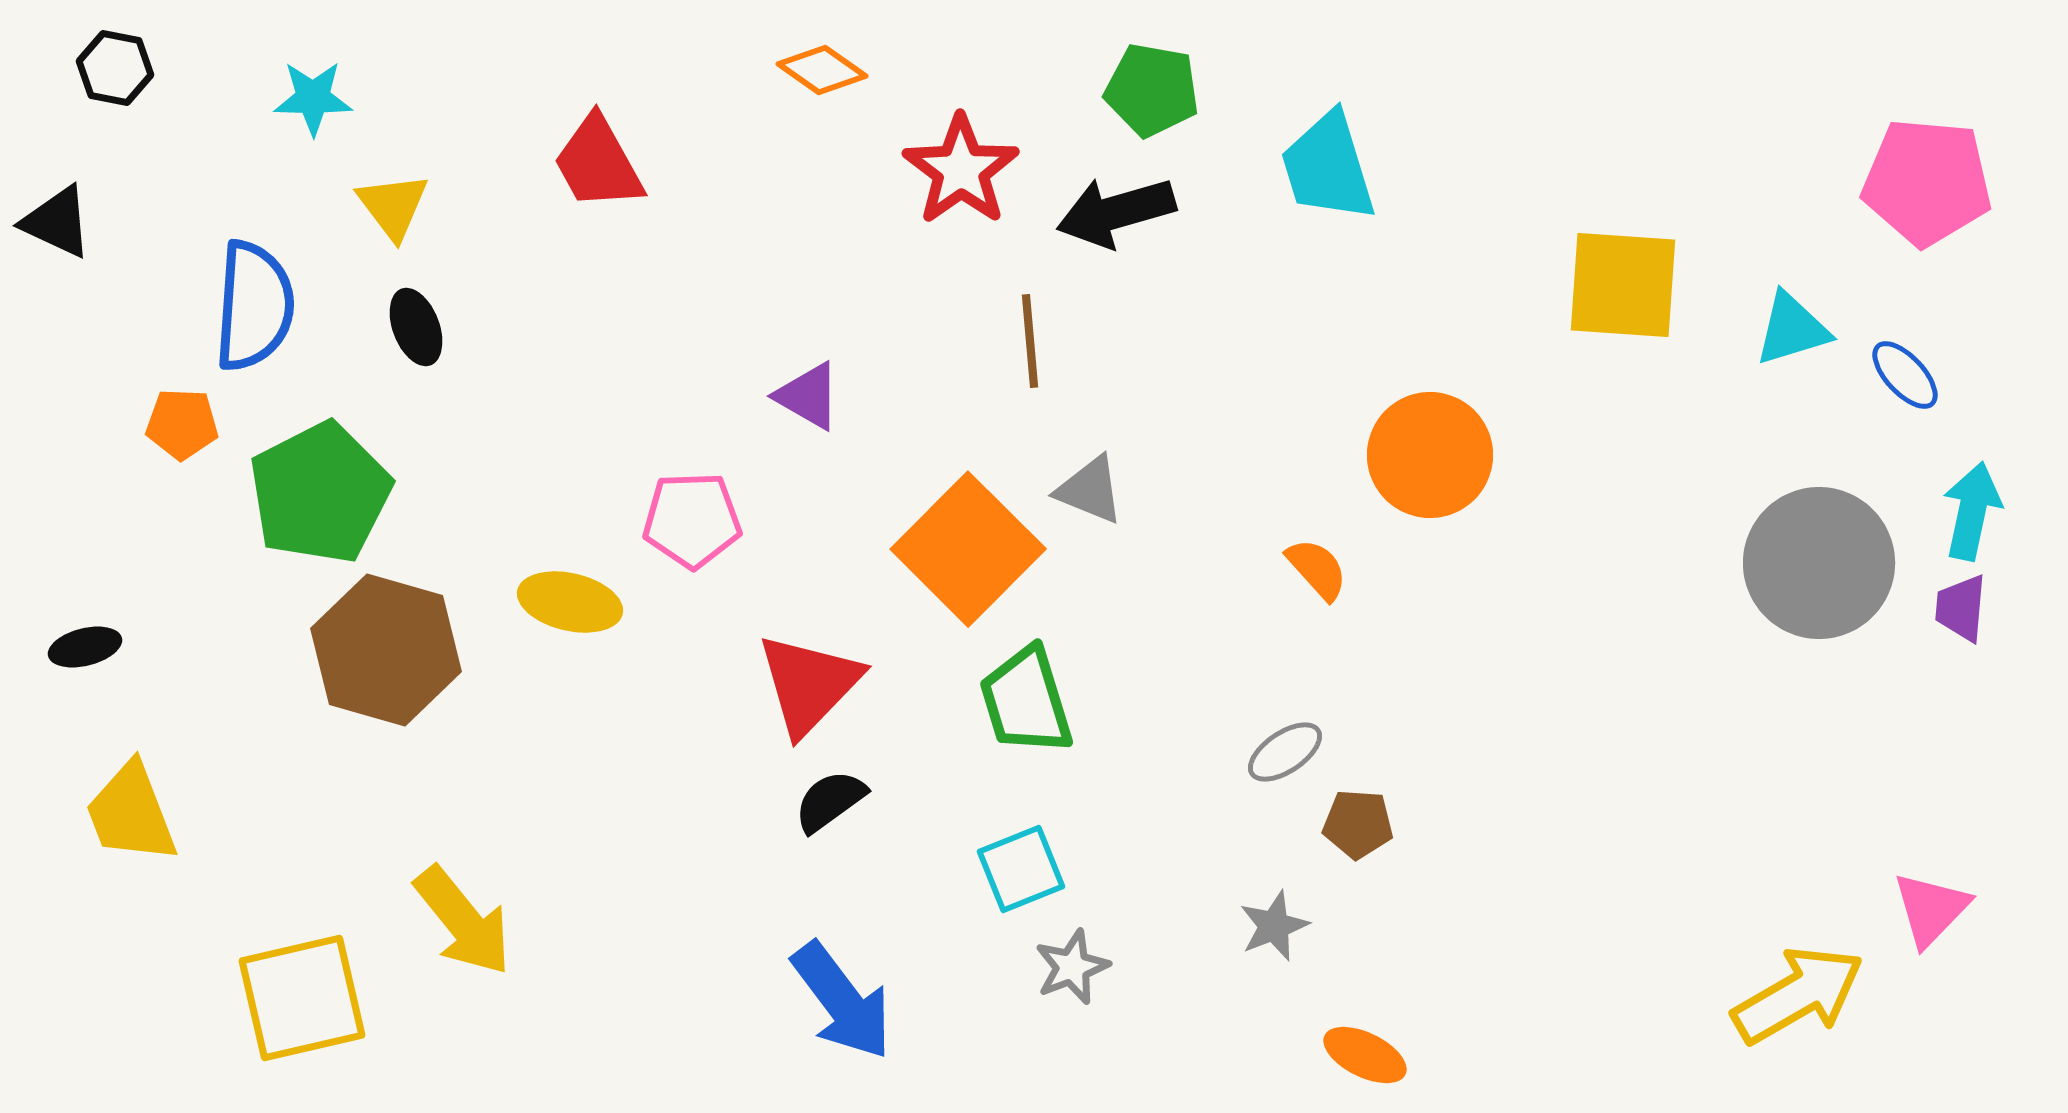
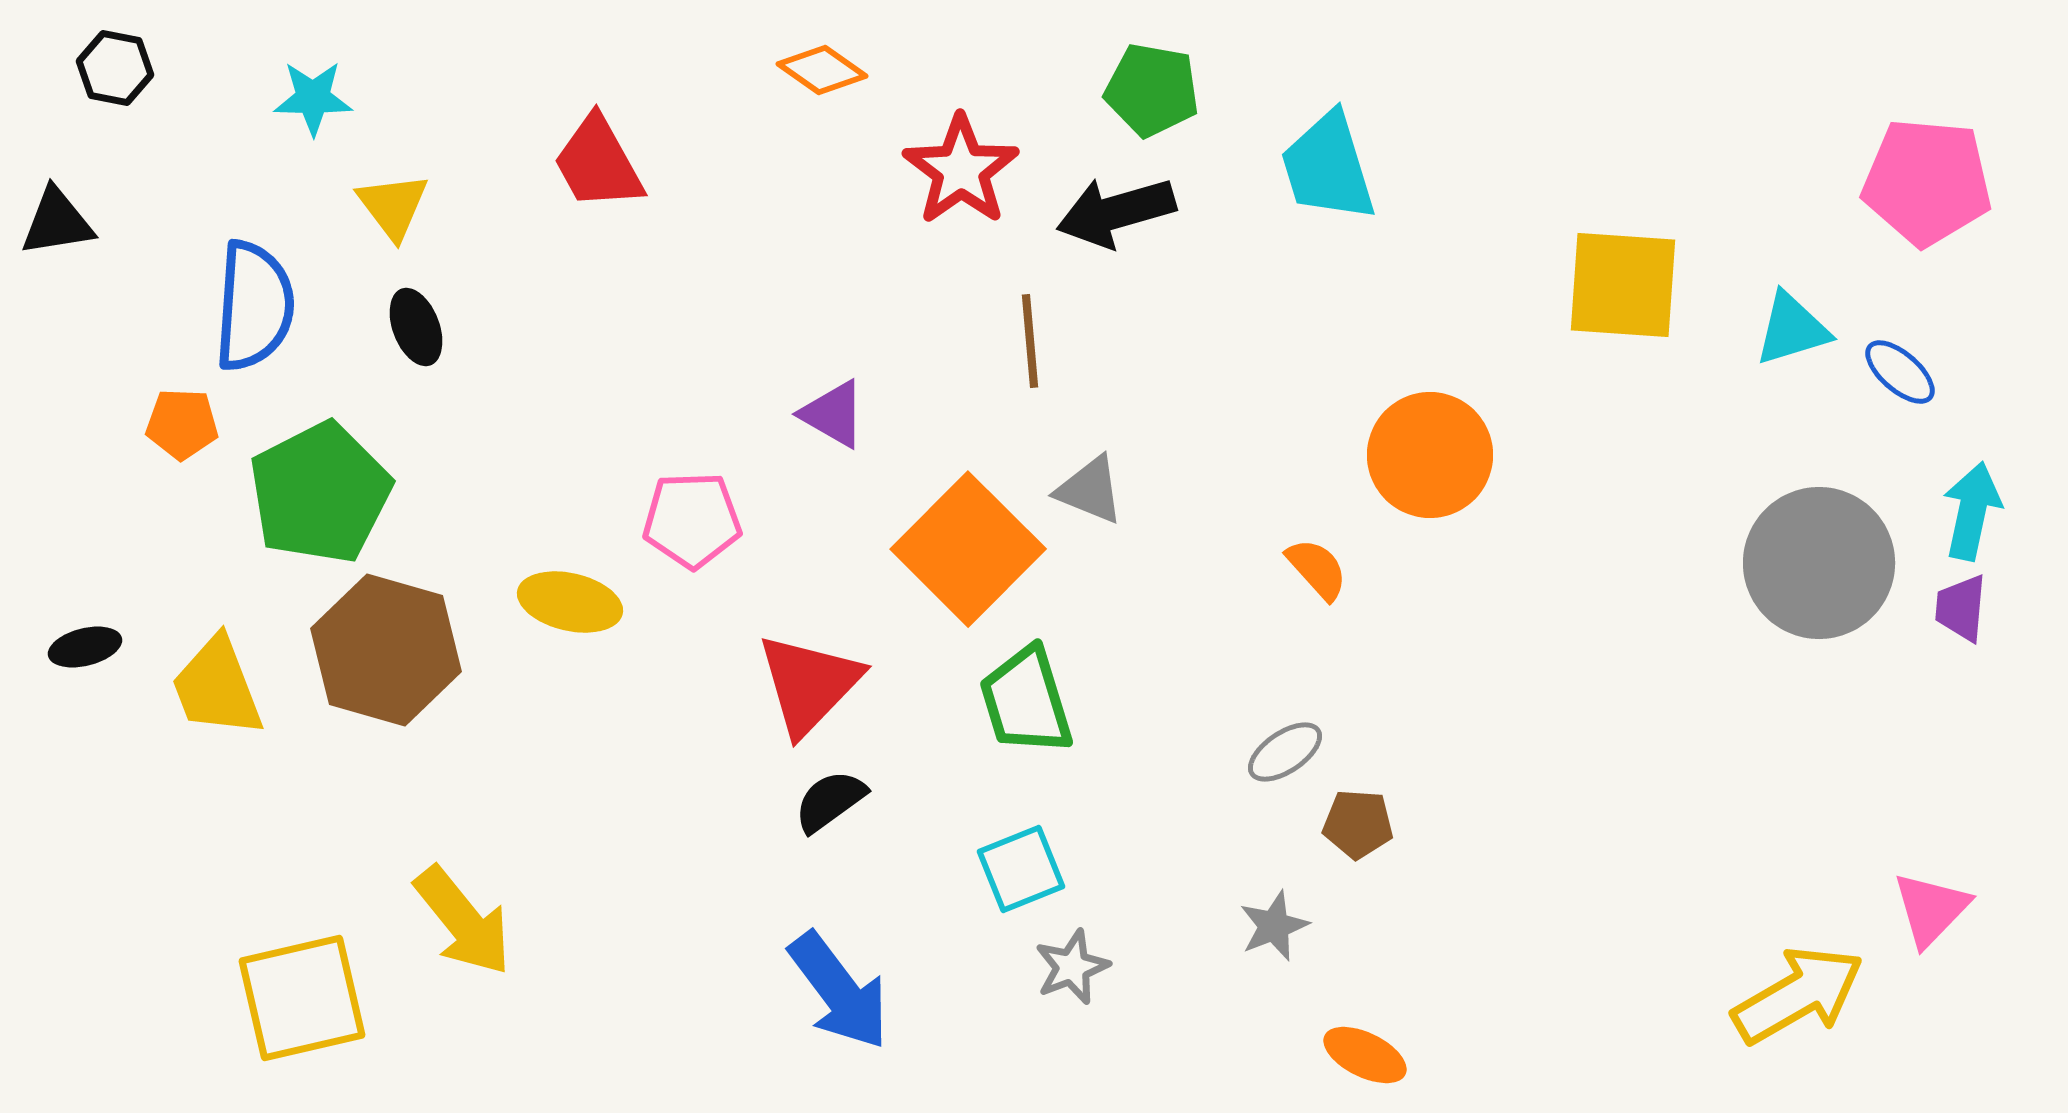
black triangle at (57, 222): rotated 34 degrees counterclockwise
blue ellipse at (1905, 375): moved 5 px left, 3 px up; rotated 6 degrees counterclockwise
purple triangle at (808, 396): moved 25 px right, 18 px down
yellow trapezoid at (131, 813): moved 86 px right, 126 px up
blue arrow at (842, 1001): moved 3 px left, 10 px up
